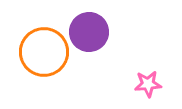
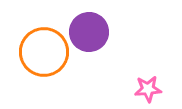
pink star: moved 5 px down
